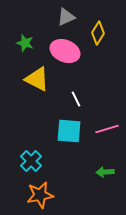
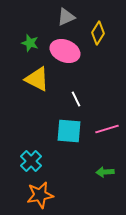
green star: moved 5 px right
